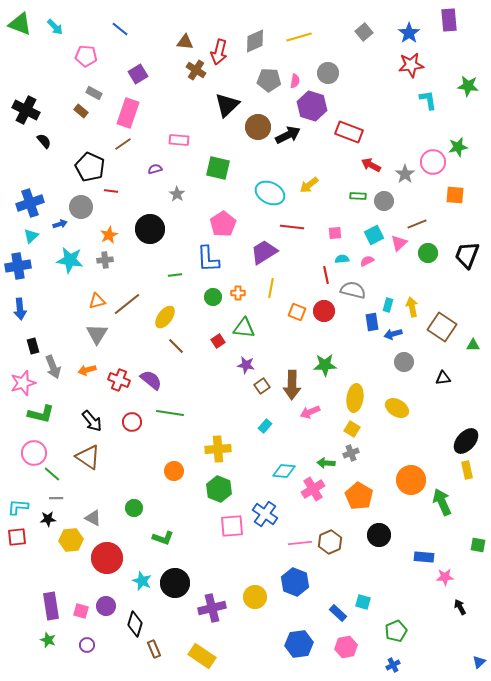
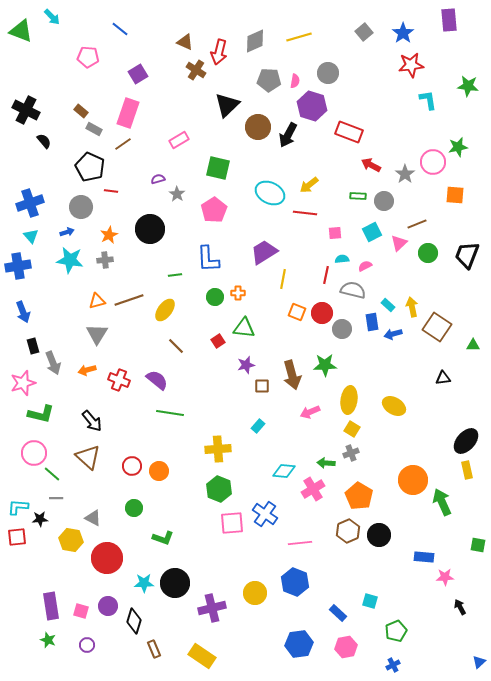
green triangle at (20, 24): moved 1 px right, 7 px down
cyan arrow at (55, 27): moved 3 px left, 10 px up
blue star at (409, 33): moved 6 px left
brown triangle at (185, 42): rotated 18 degrees clockwise
pink pentagon at (86, 56): moved 2 px right, 1 px down
gray rectangle at (94, 93): moved 36 px down
black arrow at (288, 135): rotated 145 degrees clockwise
pink rectangle at (179, 140): rotated 36 degrees counterclockwise
purple semicircle at (155, 169): moved 3 px right, 10 px down
blue arrow at (60, 224): moved 7 px right, 8 px down
pink pentagon at (223, 224): moved 9 px left, 14 px up
red line at (292, 227): moved 13 px right, 14 px up
cyan square at (374, 235): moved 2 px left, 3 px up
cyan triangle at (31, 236): rotated 28 degrees counterclockwise
pink semicircle at (367, 261): moved 2 px left, 5 px down
red line at (326, 275): rotated 24 degrees clockwise
yellow line at (271, 288): moved 12 px right, 9 px up
green circle at (213, 297): moved 2 px right
brown line at (127, 304): moved 2 px right, 4 px up; rotated 20 degrees clockwise
cyan rectangle at (388, 305): rotated 64 degrees counterclockwise
blue arrow at (20, 309): moved 3 px right, 3 px down; rotated 15 degrees counterclockwise
red circle at (324, 311): moved 2 px left, 2 px down
yellow ellipse at (165, 317): moved 7 px up
brown square at (442, 327): moved 5 px left
gray circle at (404, 362): moved 62 px left, 33 px up
purple star at (246, 365): rotated 24 degrees counterclockwise
gray arrow at (53, 367): moved 4 px up
purple semicircle at (151, 380): moved 6 px right
brown arrow at (292, 385): moved 10 px up; rotated 16 degrees counterclockwise
brown square at (262, 386): rotated 35 degrees clockwise
yellow ellipse at (355, 398): moved 6 px left, 2 px down
yellow ellipse at (397, 408): moved 3 px left, 2 px up
red circle at (132, 422): moved 44 px down
cyan rectangle at (265, 426): moved 7 px left
brown triangle at (88, 457): rotated 8 degrees clockwise
orange circle at (174, 471): moved 15 px left
orange circle at (411, 480): moved 2 px right
black star at (48, 519): moved 8 px left
pink square at (232, 526): moved 3 px up
yellow hexagon at (71, 540): rotated 15 degrees clockwise
brown hexagon at (330, 542): moved 18 px right, 11 px up
cyan star at (142, 581): moved 2 px right, 2 px down; rotated 24 degrees counterclockwise
yellow circle at (255, 597): moved 4 px up
cyan square at (363, 602): moved 7 px right, 1 px up
purple circle at (106, 606): moved 2 px right
black diamond at (135, 624): moved 1 px left, 3 px up
